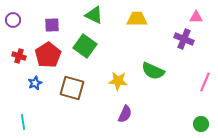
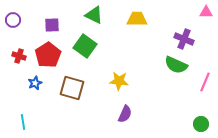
pink triangle: moved 10 px right, 5 px up
green semicircle: moved 23 px right, 6 px up
yellow star: moved 1 px right
